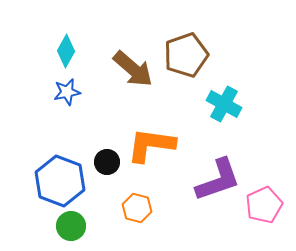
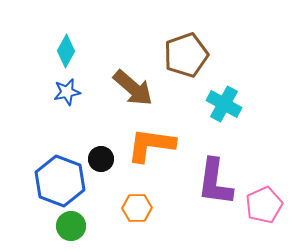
brown arrow: moved 19 px down
black circle: moved 6 px left, 3 px up
purple L-shape: moved 3 px left, 2 px down; rotated 117 degrees clockwise
orange hexagon: rotated 16 degrees counterclockwise
